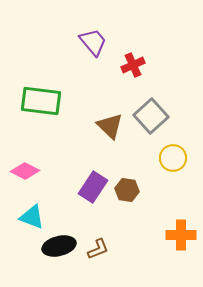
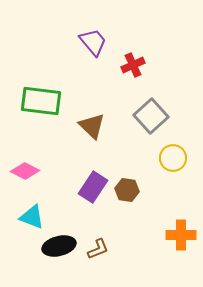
brown triangle: moved 18 px left
